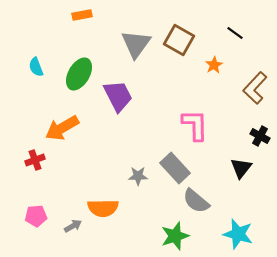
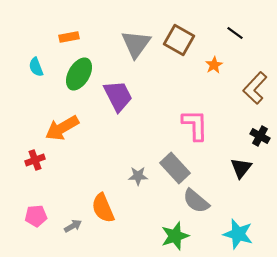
orange rectangle: moved 13 px left, 22 px down
orange semicircle: rotated 68 degrees clockwise
